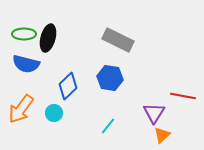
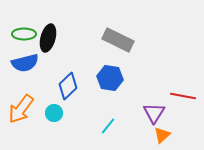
blue semicircle: moved 1 px left, 1 px up; rotated 28 degrees counterclockwise
